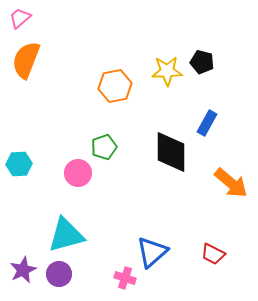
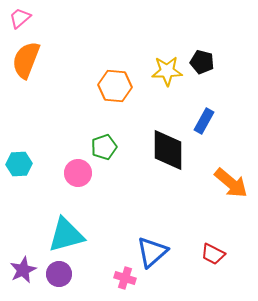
orange hexagon: rotated 16 degrees clockwise
blue rectangle: moved 3 px left, 2 px up
black diamond: moved 3 px left, 2 px up
